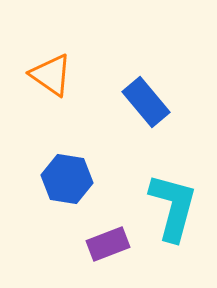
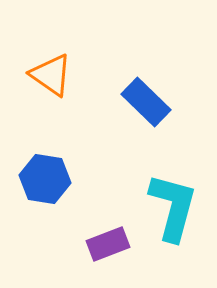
blue rectangle: rotated 6 degrees counterclockwise
blue hexagon: moved 22 px left
